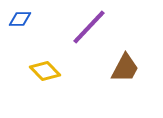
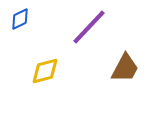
blue diamond: rotated 25 degrees counterclockwise
yellow diamond: rotated 60 degrees counterclockwise
